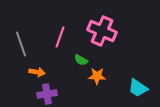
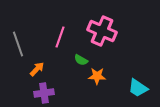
gray line: moved 3 px left
orange arrow: moved 3 px up; rotated 56 degrees counterclockwise
purple cross: moved 3 px left, 1 px up
